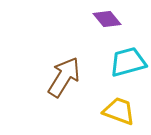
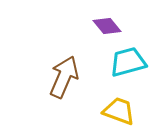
purple diamond: moved 7 px down
brown arrow: rotated 9 degrees counterclockwise
